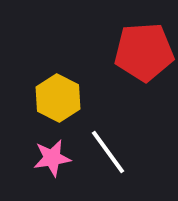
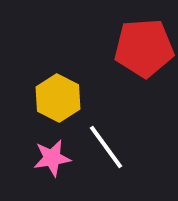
red pentagon: moved 4 px up
white line: moved 2 px left, 5 px up
